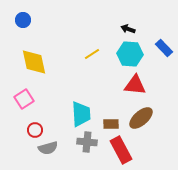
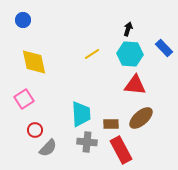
black arrow: rotated 88 degrees clockwise
gray semicircle: rotated 30 degrees counterclockwise
